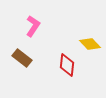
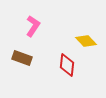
yellow diamond: moved 4 px left, 3 px up
brown rectangle: rotated 18 degrees counterclockwise
